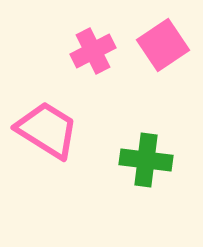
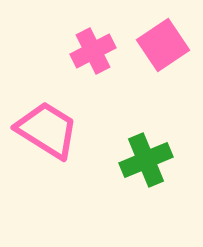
green cross: rotated 30 degrees counterclockwise
